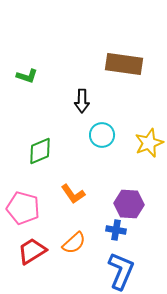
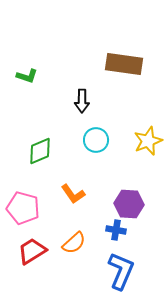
cyan circle: moved 6 px left, 5 px down
yellow star: moved 1 px left, 2 px up
